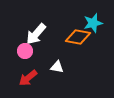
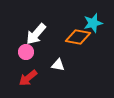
pink circle: moved 1 px right, 1 px down
white triangle: moved 1 px right, 2 px up
